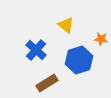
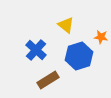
orange star: moved 2 px up
blue hexagon: moved 4 px up
brown rectangle: moved 1 px right, 3 px up
